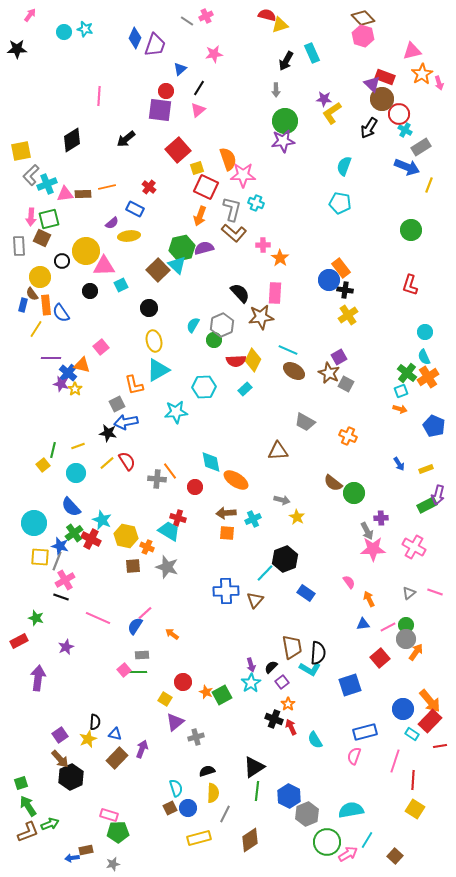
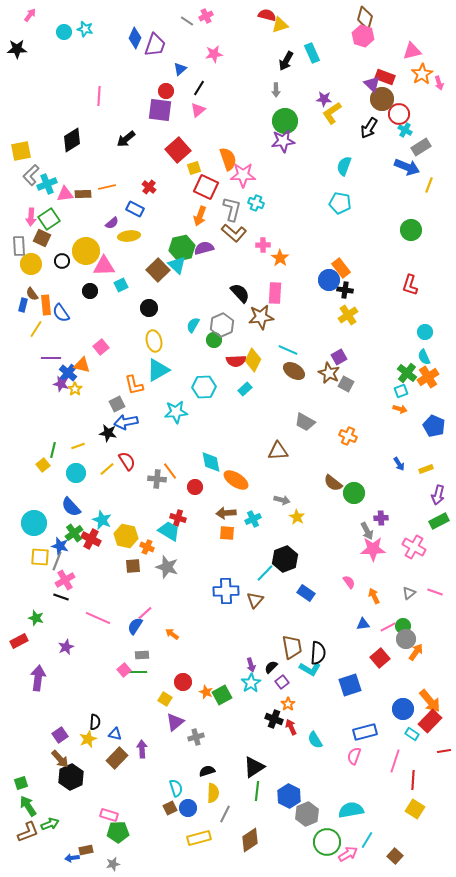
brown diamond at (363, 18): moved 2 px right; rotated 60 degrees clockwise
yellow square at (197, 168): moved 3 px left
green square at (49, 219): rotated 20 degrees counterclockwise
yellow circle at (40, 277): moved 9 px left, 13 px up
yellow line at (107, 463): moved 6 px down
green rectangle at (427, 505): moved 12 px right, 16 px down
orange arrow at (369, 599): moved 5 px right, 3 px up
green circle at (406, 625): moved 3 px left, 1 px down
red line at (440, 746): moved 4 px right, 5 px down
purple arrow at (142, 749): rotated 24 degrees counterclockwise
